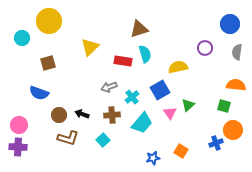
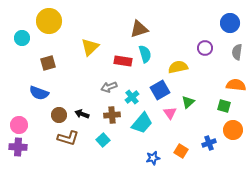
blue circle: moved 1 px up
green triangle: moved 3 px up
blue cross: moved 7 px left
